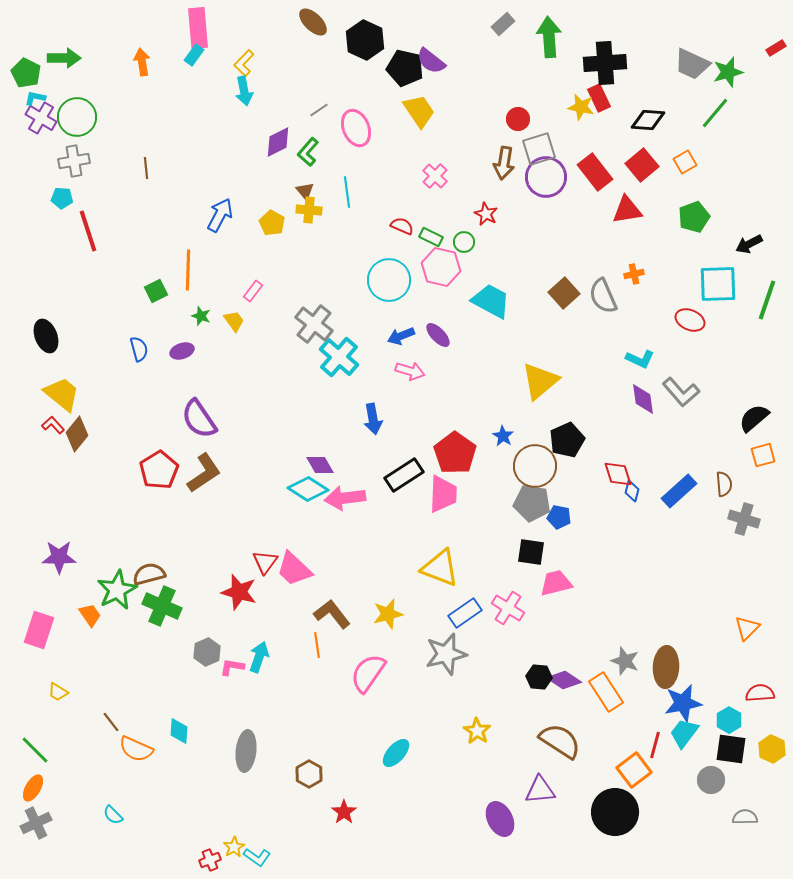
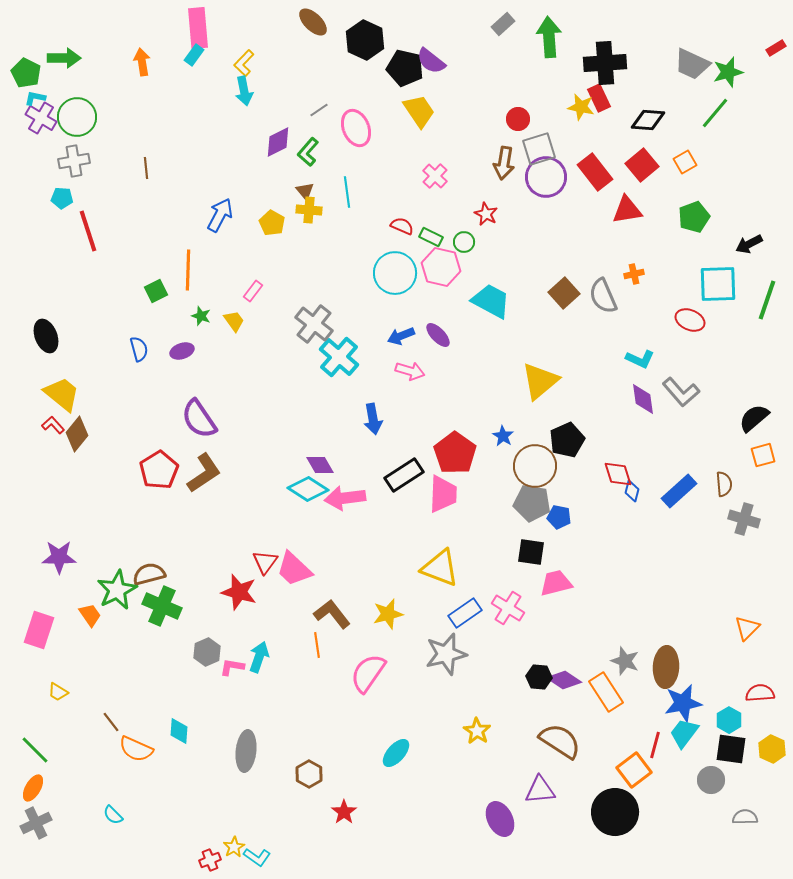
cyan circle at (389, 280): moved 6 px right, 7 px up
